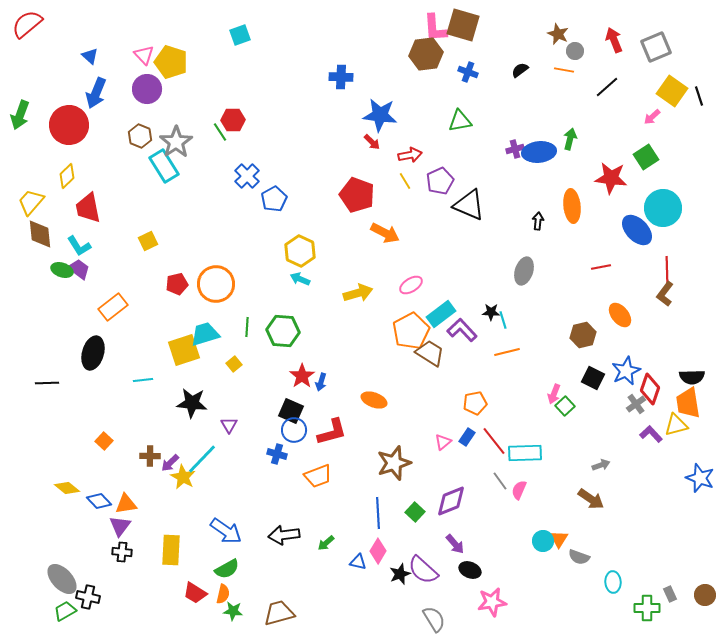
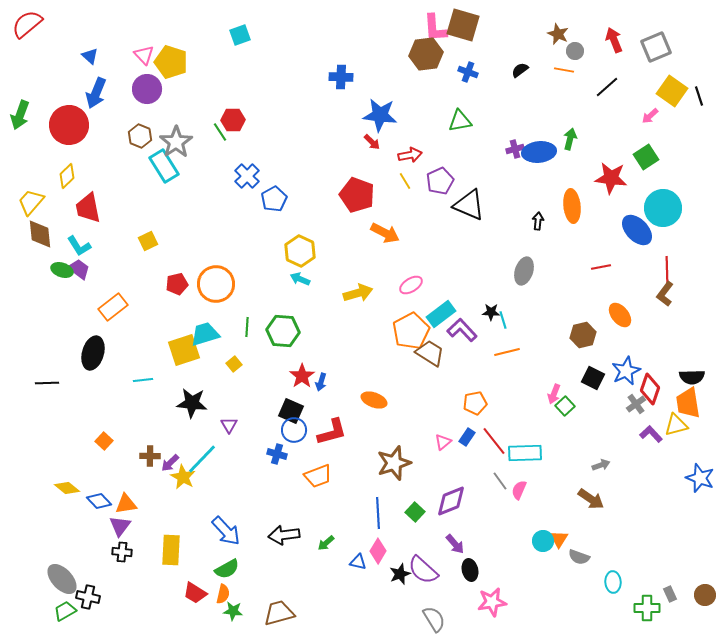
pink arrow at (652, 117): moved 2 px left, 1 px up
blue arrow at (226, 531): rotated 12 degrees clockwise
black ellipse at (470, 570): rotated 55 degrees clockwise
